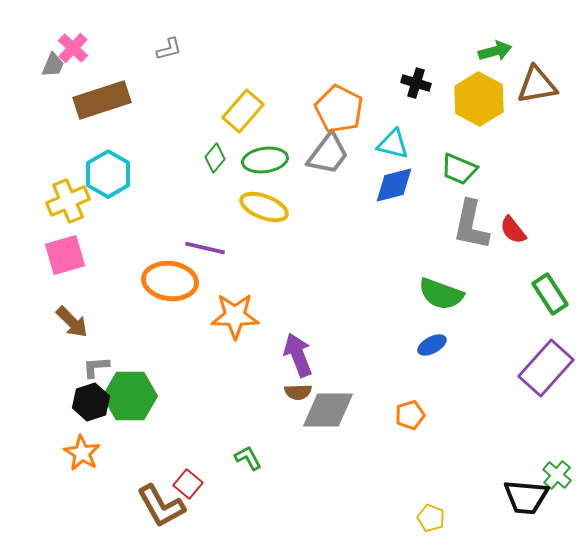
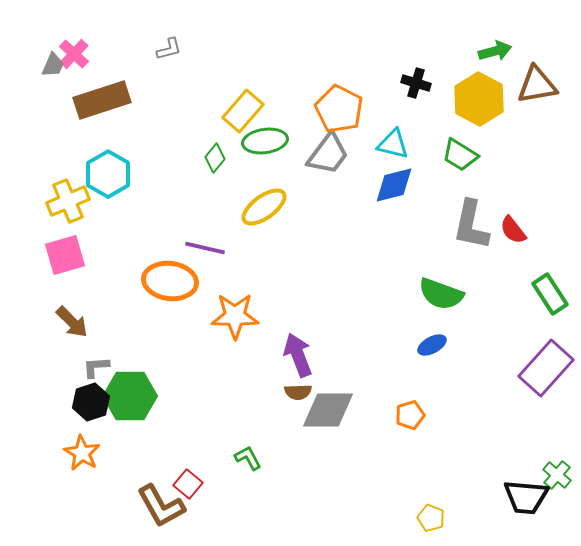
pink cross at (73, 48): moved 1 px right, 6 px down
green ellipse at (265, 160): moved 19 px up
green trapezoid at (459, 169): moved 1 px right, 14 px up; rotated 9 degrees clockwise
yellow ellipse at (264, 207): rotated 57 degrees counterclockwise
